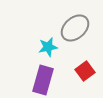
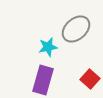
gray ellipse: moved 1 px right, 1 px down
red square: moved 5 px right, 8 px down; rotated 12 degrees counterclockwise
